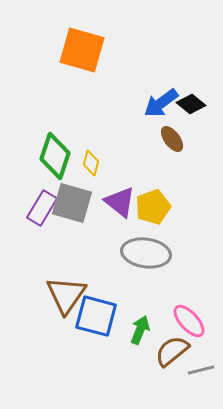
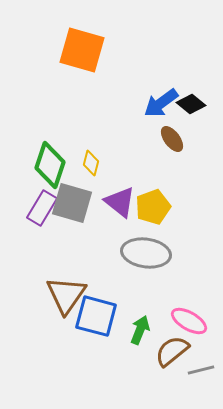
green diamond: moved 5 px left, 9 px down
pink ellipse: rotated 18 degrees counterclockwise
